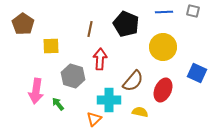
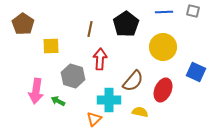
black pentagon: rotated 15 degrees clockwise
blue square: moved 1 px left, 1 px up
green arrow: moved 3 px up; rotated 24 degrees counterclockwise
